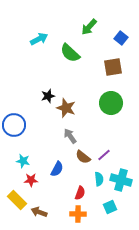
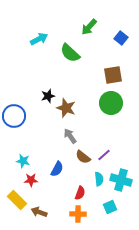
brown square: moved 8 px down
blue circle: moved 9 px up
